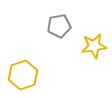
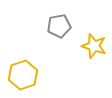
yellow star: rotated 25 degrees clockwise
